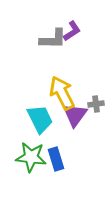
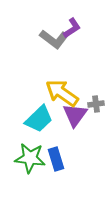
purple L-shape: moved 3 px up
gray L-shape: moved 1 px right; rotated 36 degrees clockwise
yellow arrow: rotated 28 degrees counterclockwise
cyan trapezoid: moved 1 px left; rotated 72 degrees clockwise
green star: moved 1 px left, 1 px down
